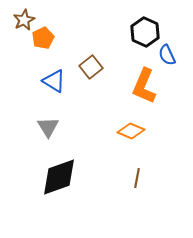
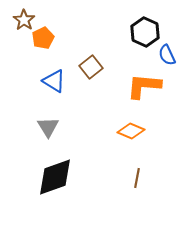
brown star: rotated 10 degrees counterclockwise
orange L-shape: rotated 72 degrees clockwise
black diamond: moved 4 px left
